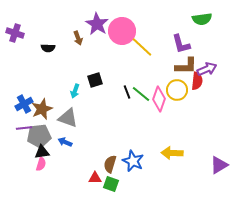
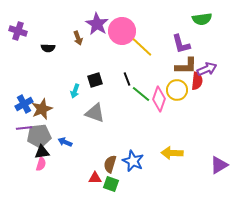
purple cross: moved 3 px right, 2 px up
black line: moved 13 px up
gray triangle: moved 27 px right, 5 px up
